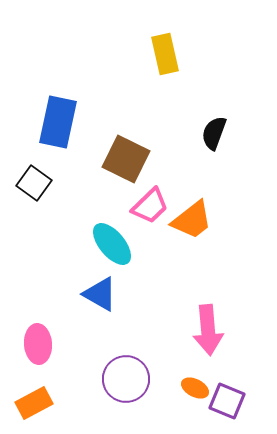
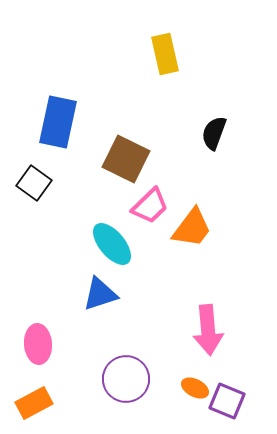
orange trapezoid: moved 8 px down; rotated 15 degrees counterclockwise
blue triangle: rotated 48 degrees counterclockwise
